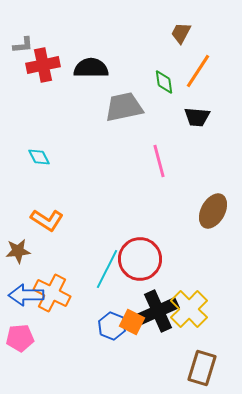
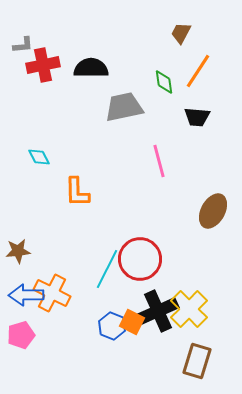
orange L-shape: moved 30 px right, 28 px up; rotated 56 degrees clockwise
pink pentagon: moved 1 px right, 3 px up; rotated 12 degrees counterclockwise
brown rectangle: moved 5 px left, 7 px up
